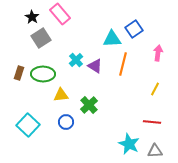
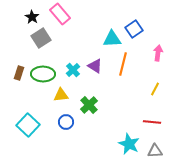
cyan cross: moved 3 px left, 10 px down
